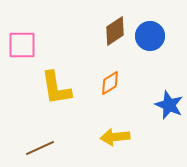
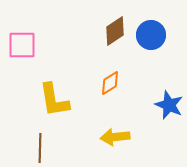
blue circle: moved 1 px right, 1 px up
yellow L-shape: moved 2 px left, 12 px down
brown line: rotated 64 degrees counterclockwise
